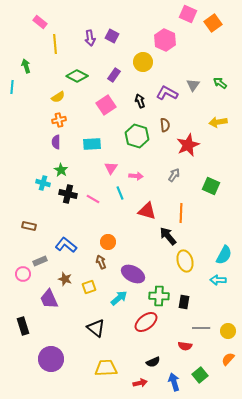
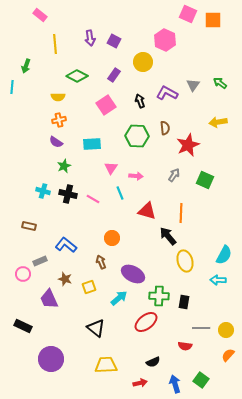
pink rectangle at (40, 22): moved 7 px up
orange square at (213, 23): moved 3 px up; rotated 36 degrees clockwise
purple square at (112, 36): moved 2 px right, 5 px down
green arrow at (26, 66): rotated 144 degrees counterclockwise
yellow semicircle at (58, 97): rotated 32 degrees clockwise
brown semicircle at (165, 125): moved 3 px down
green hexagon at (137, 136): rotated 15 degrees counterclockwise
purple semicircle at (56, 142): rotated 56 degrees counterclockwise
green star at (61, 170): moved 3 px right, 4 px up; rotated 16 degrees clockwise
cyan cross at (43, 183): moved 8 px down
green square at (211, 186): moved 6 px left, 6 px up
orange circle at (108, 242): moved 4 px right, 4 px up
black rectangle at (23, 326): rotated 48 degrees counterclockwise
yellow circle at (228, 331): moved 2 px left, 1 px up
orange semicircle at (228, 359): moved 4 px up
yellow trapezoid at (106, 368): moved 3 px up
green square at (200, 375): moved 1 px right, 5 px down; rotated 14 degrees counterclockwise
blue arrow at (174, 382): moved 1 px right, 2 px down
